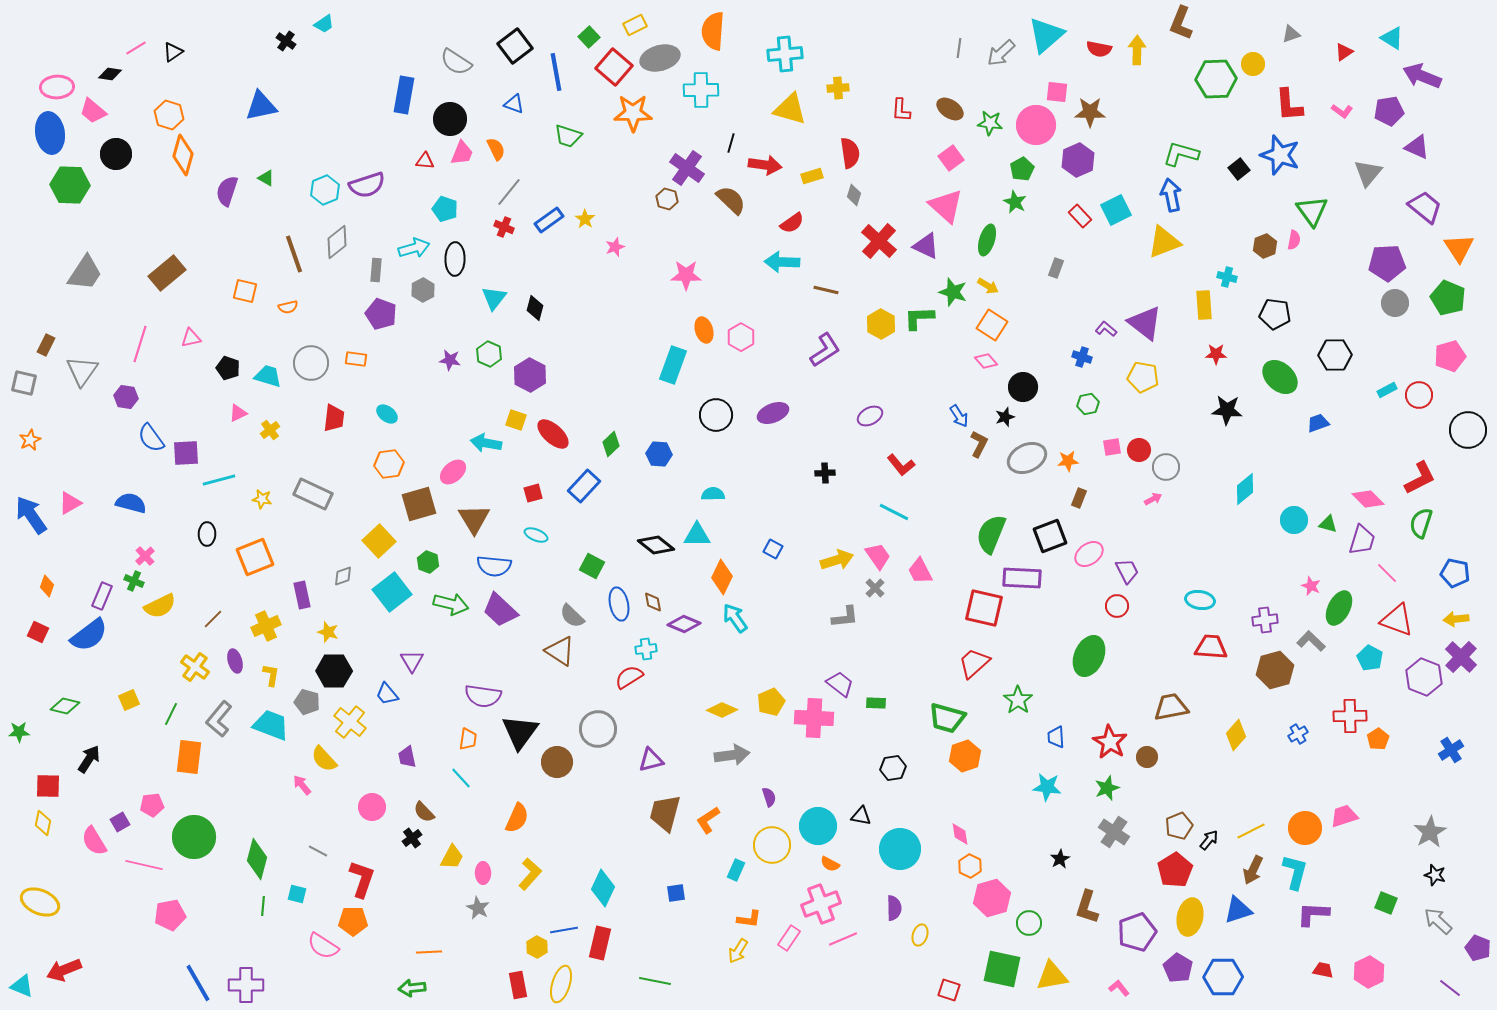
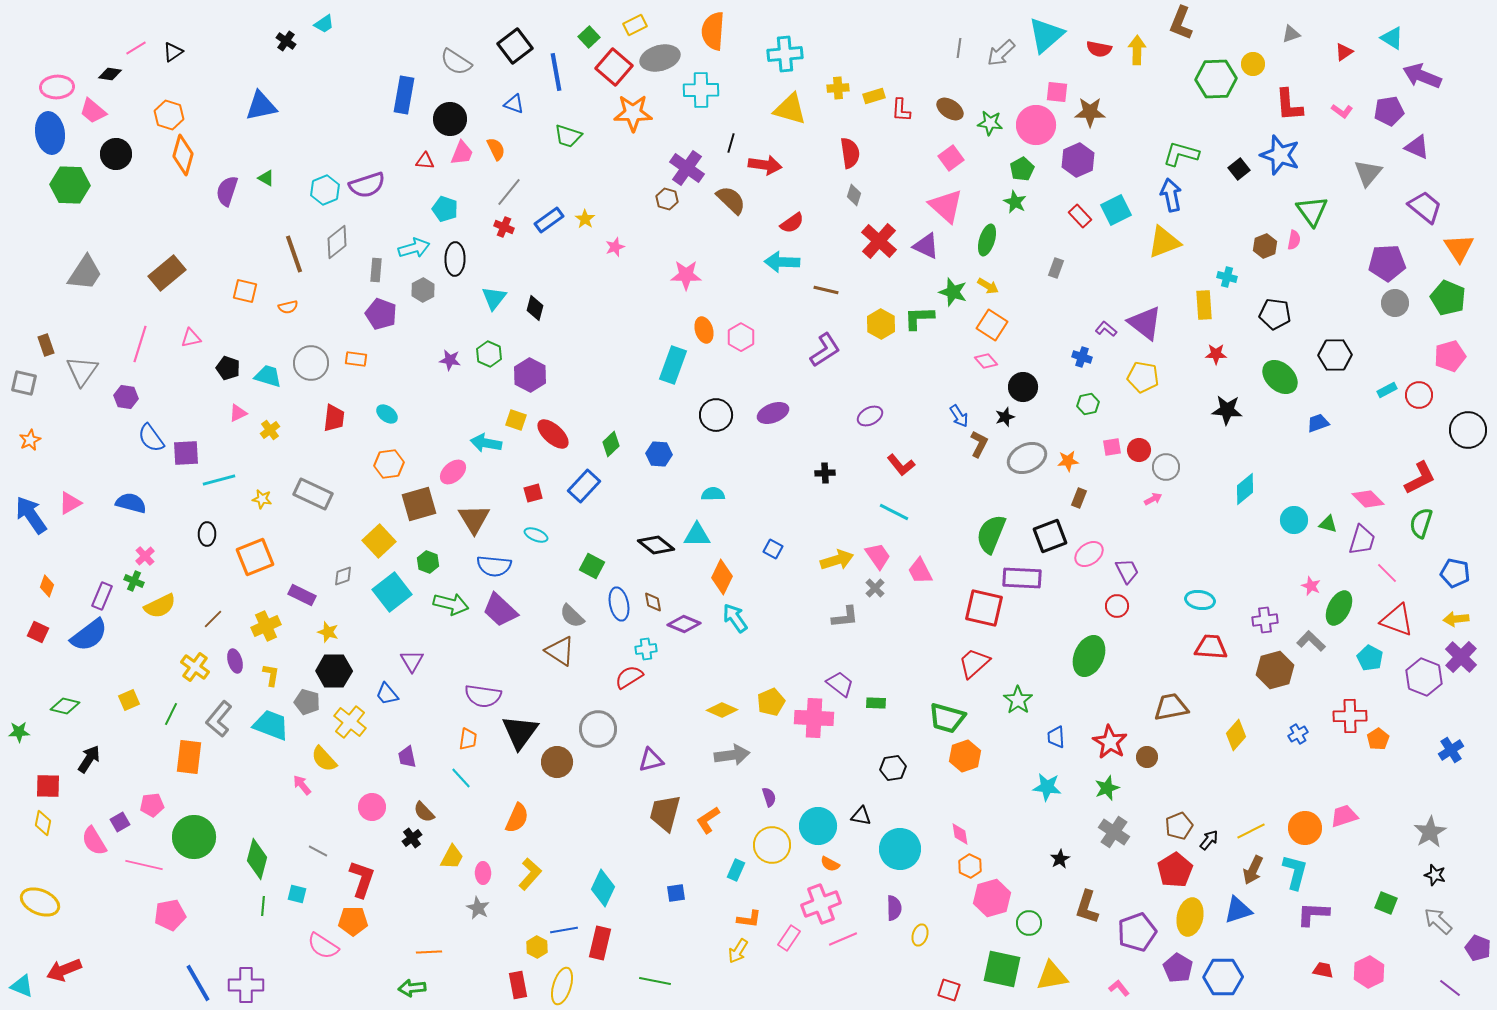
yellow rectangle at (812, 176): moved 62 px right, 80 px up
brown rectangle at (46, 345): rotated 45 degrees counterclockwise
purple rectangle at (302, 595): rotated 52 degrees counterclockwise
yellow ellipse at (561, 984): moved 1 px right, 2 px down
